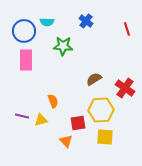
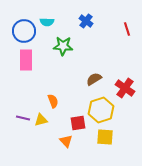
yellow hexagon: rotated 15 degrees counterclockwise
purple line: moved 1 px right, 2 px down
